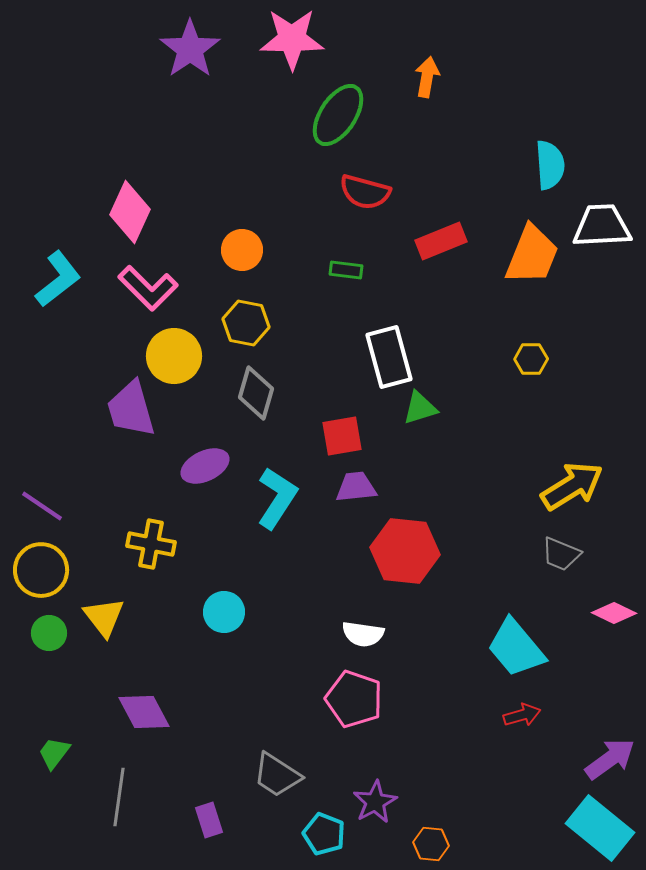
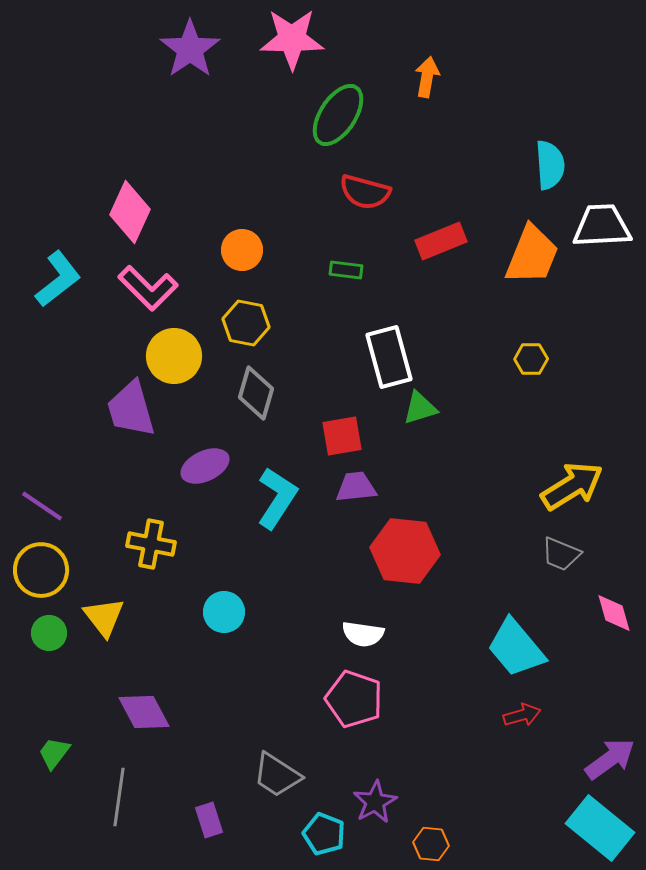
pink diamond at (614, 613): rotated 48 degrees clockwise
